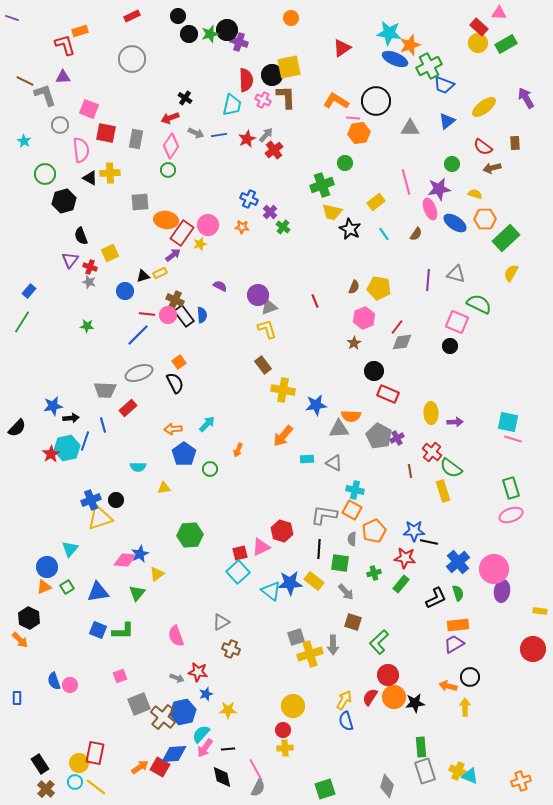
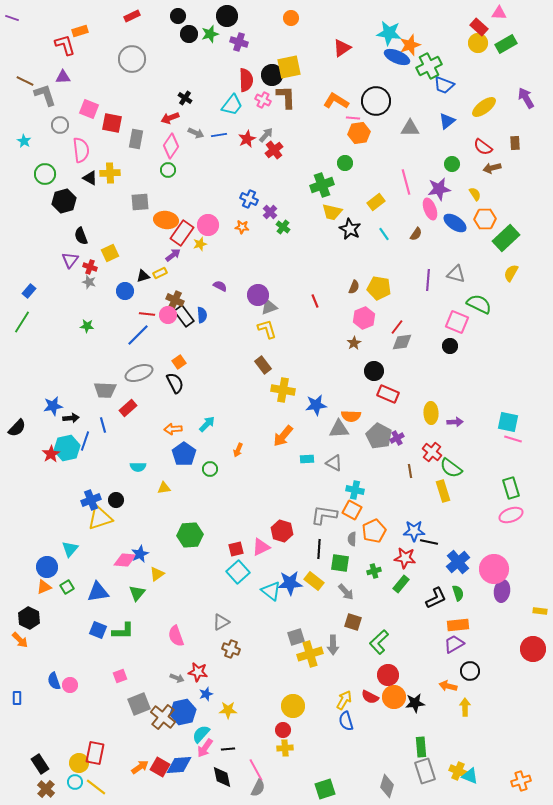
black circle at (227, 30): moved 14 px up
blue ellipse at (395, 59): moved 2 px right, 2 px up
cyan trapezoid at (232, 105): rotated 25 degrees clockwise
red square at (106, 133): moved 6 px right, 10 px up
yellow semicircle at (475, 194): rotated 40 degrees clockwise
red square at (240, 553): moved 4 px left, 4 px up
green cross at (374, 573): moved 2 px up
black circle at (470, 677): moved 6 px up
red semicircle at (370, 697): rotated 96 degrees counterclockwise
blue diamond at (174, 754): moved 5 px right, 11 px down
